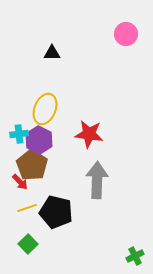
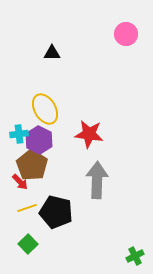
yellow ellipse: rotated 52 degrees counterclockwise
